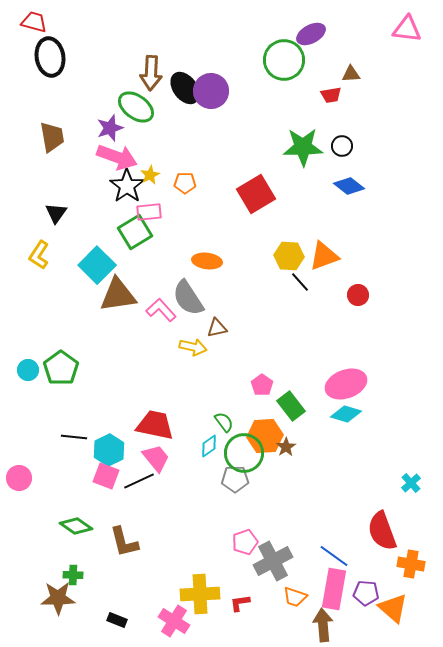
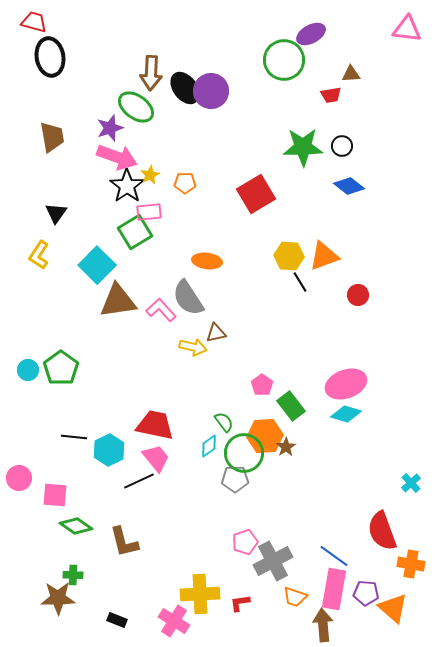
black line at (300, 282): rotated 10 degrees clockwise
brown triangle at (118, 295): moved 6 px down
brown triangle at (217, 328): moved 1 px left, 5 px down
pink square at (106, 476): moved 51 px left, 19 px down; rotated 16 degrees counterclockwise
